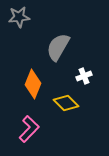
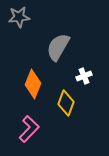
yellow diamond: rotated 65 degrees clockwise
